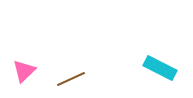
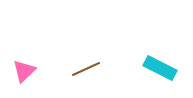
brown line: moved 15 px right, 10 px up
